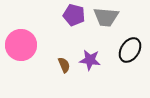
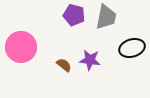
gray trapezoid: rotated 84 degrees counterclockwise
pink circle: moved 2 px down
black ellipse: moved 2 px right, 2 px up; rotated 40 degrees clockwise
brown semicircle: rotated 28 degrees counterclockwise
